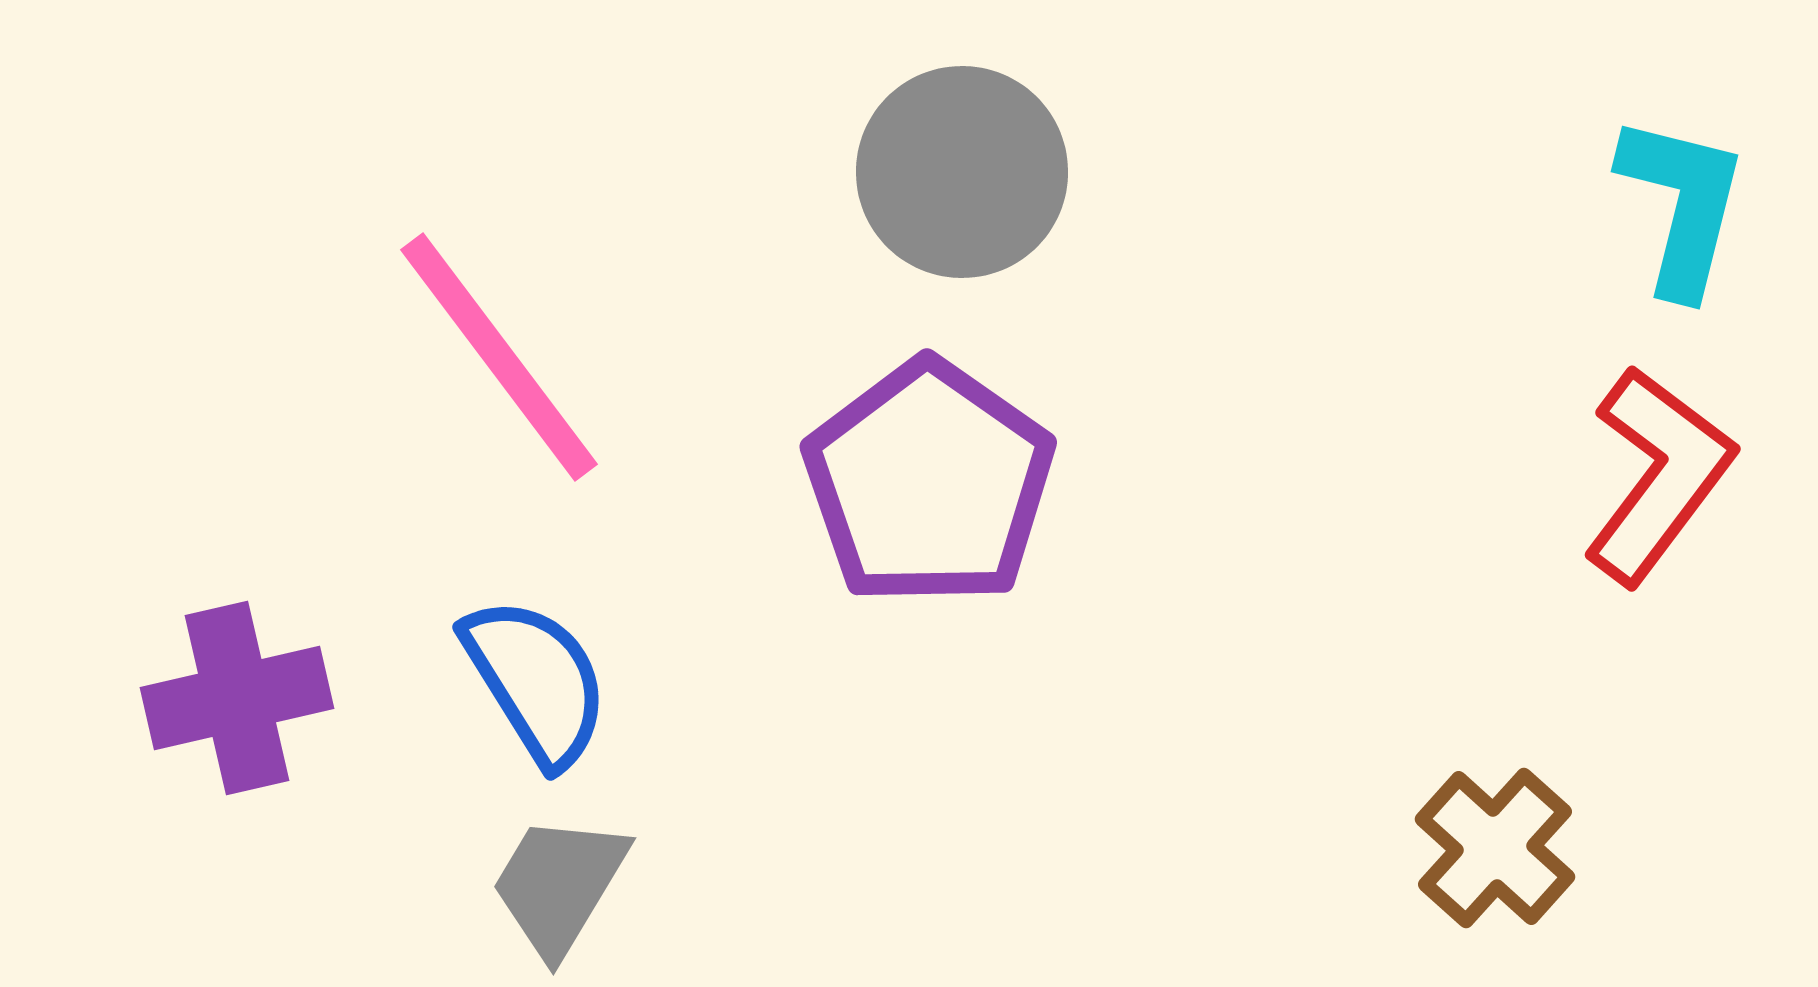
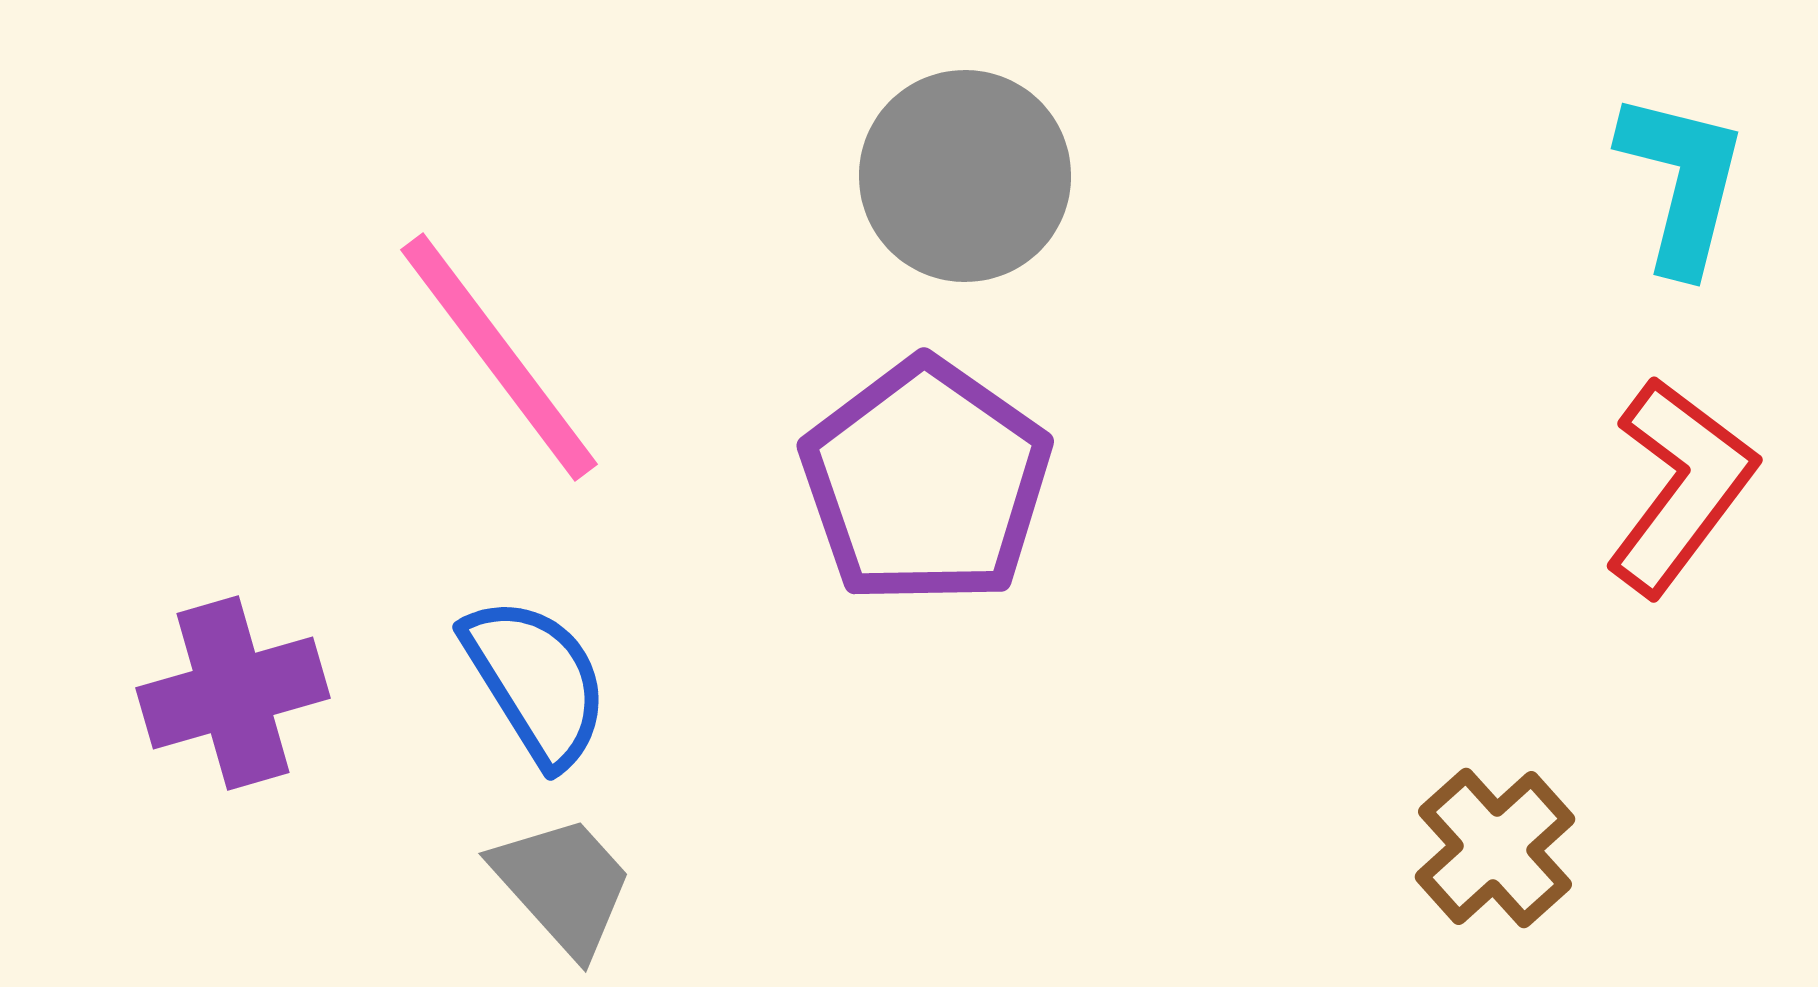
gray circle: moved 3 px right, 4 px down
cyan L-shape: moved 23 px up
red L-shape: moved 22 px right, 11 px down
purple pentagon: moved 3 px left, 1 px up
purple cross: moved 4 px left, 5 px up; rotated 3 degrees counterclockwise
brown cross: rotated 6 degrees clockwise
gray trapezoid: moved 4 px right; rotated 107 degrees clockwise
